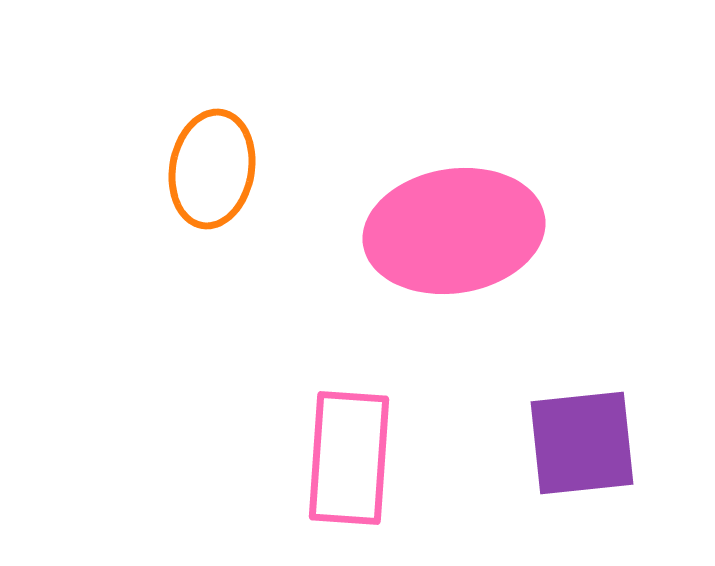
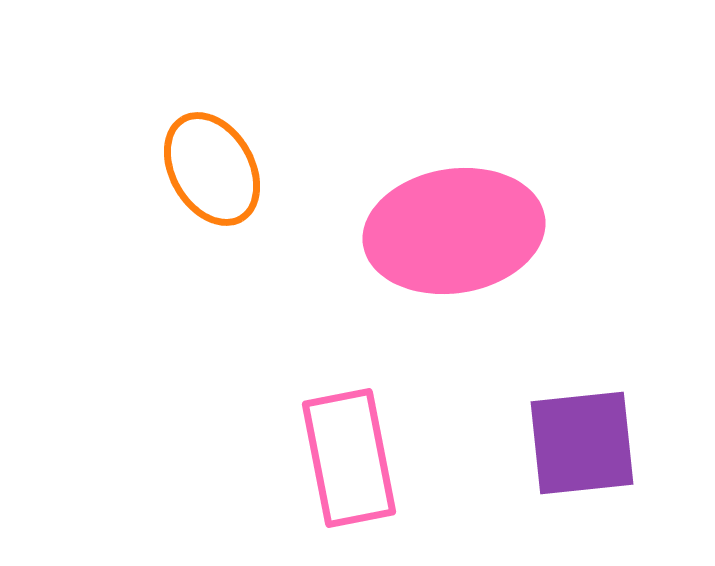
orange ellipse: rotated 40 degrees counterclockwise
pink rectangle: rotated 15 degrees counterclockwise
